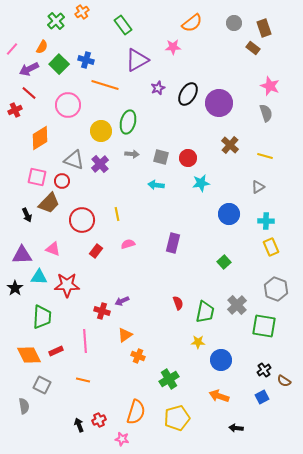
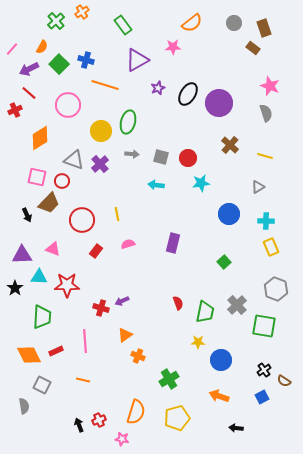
red cross at (102, 311): moved 1 px left, 3 px up
